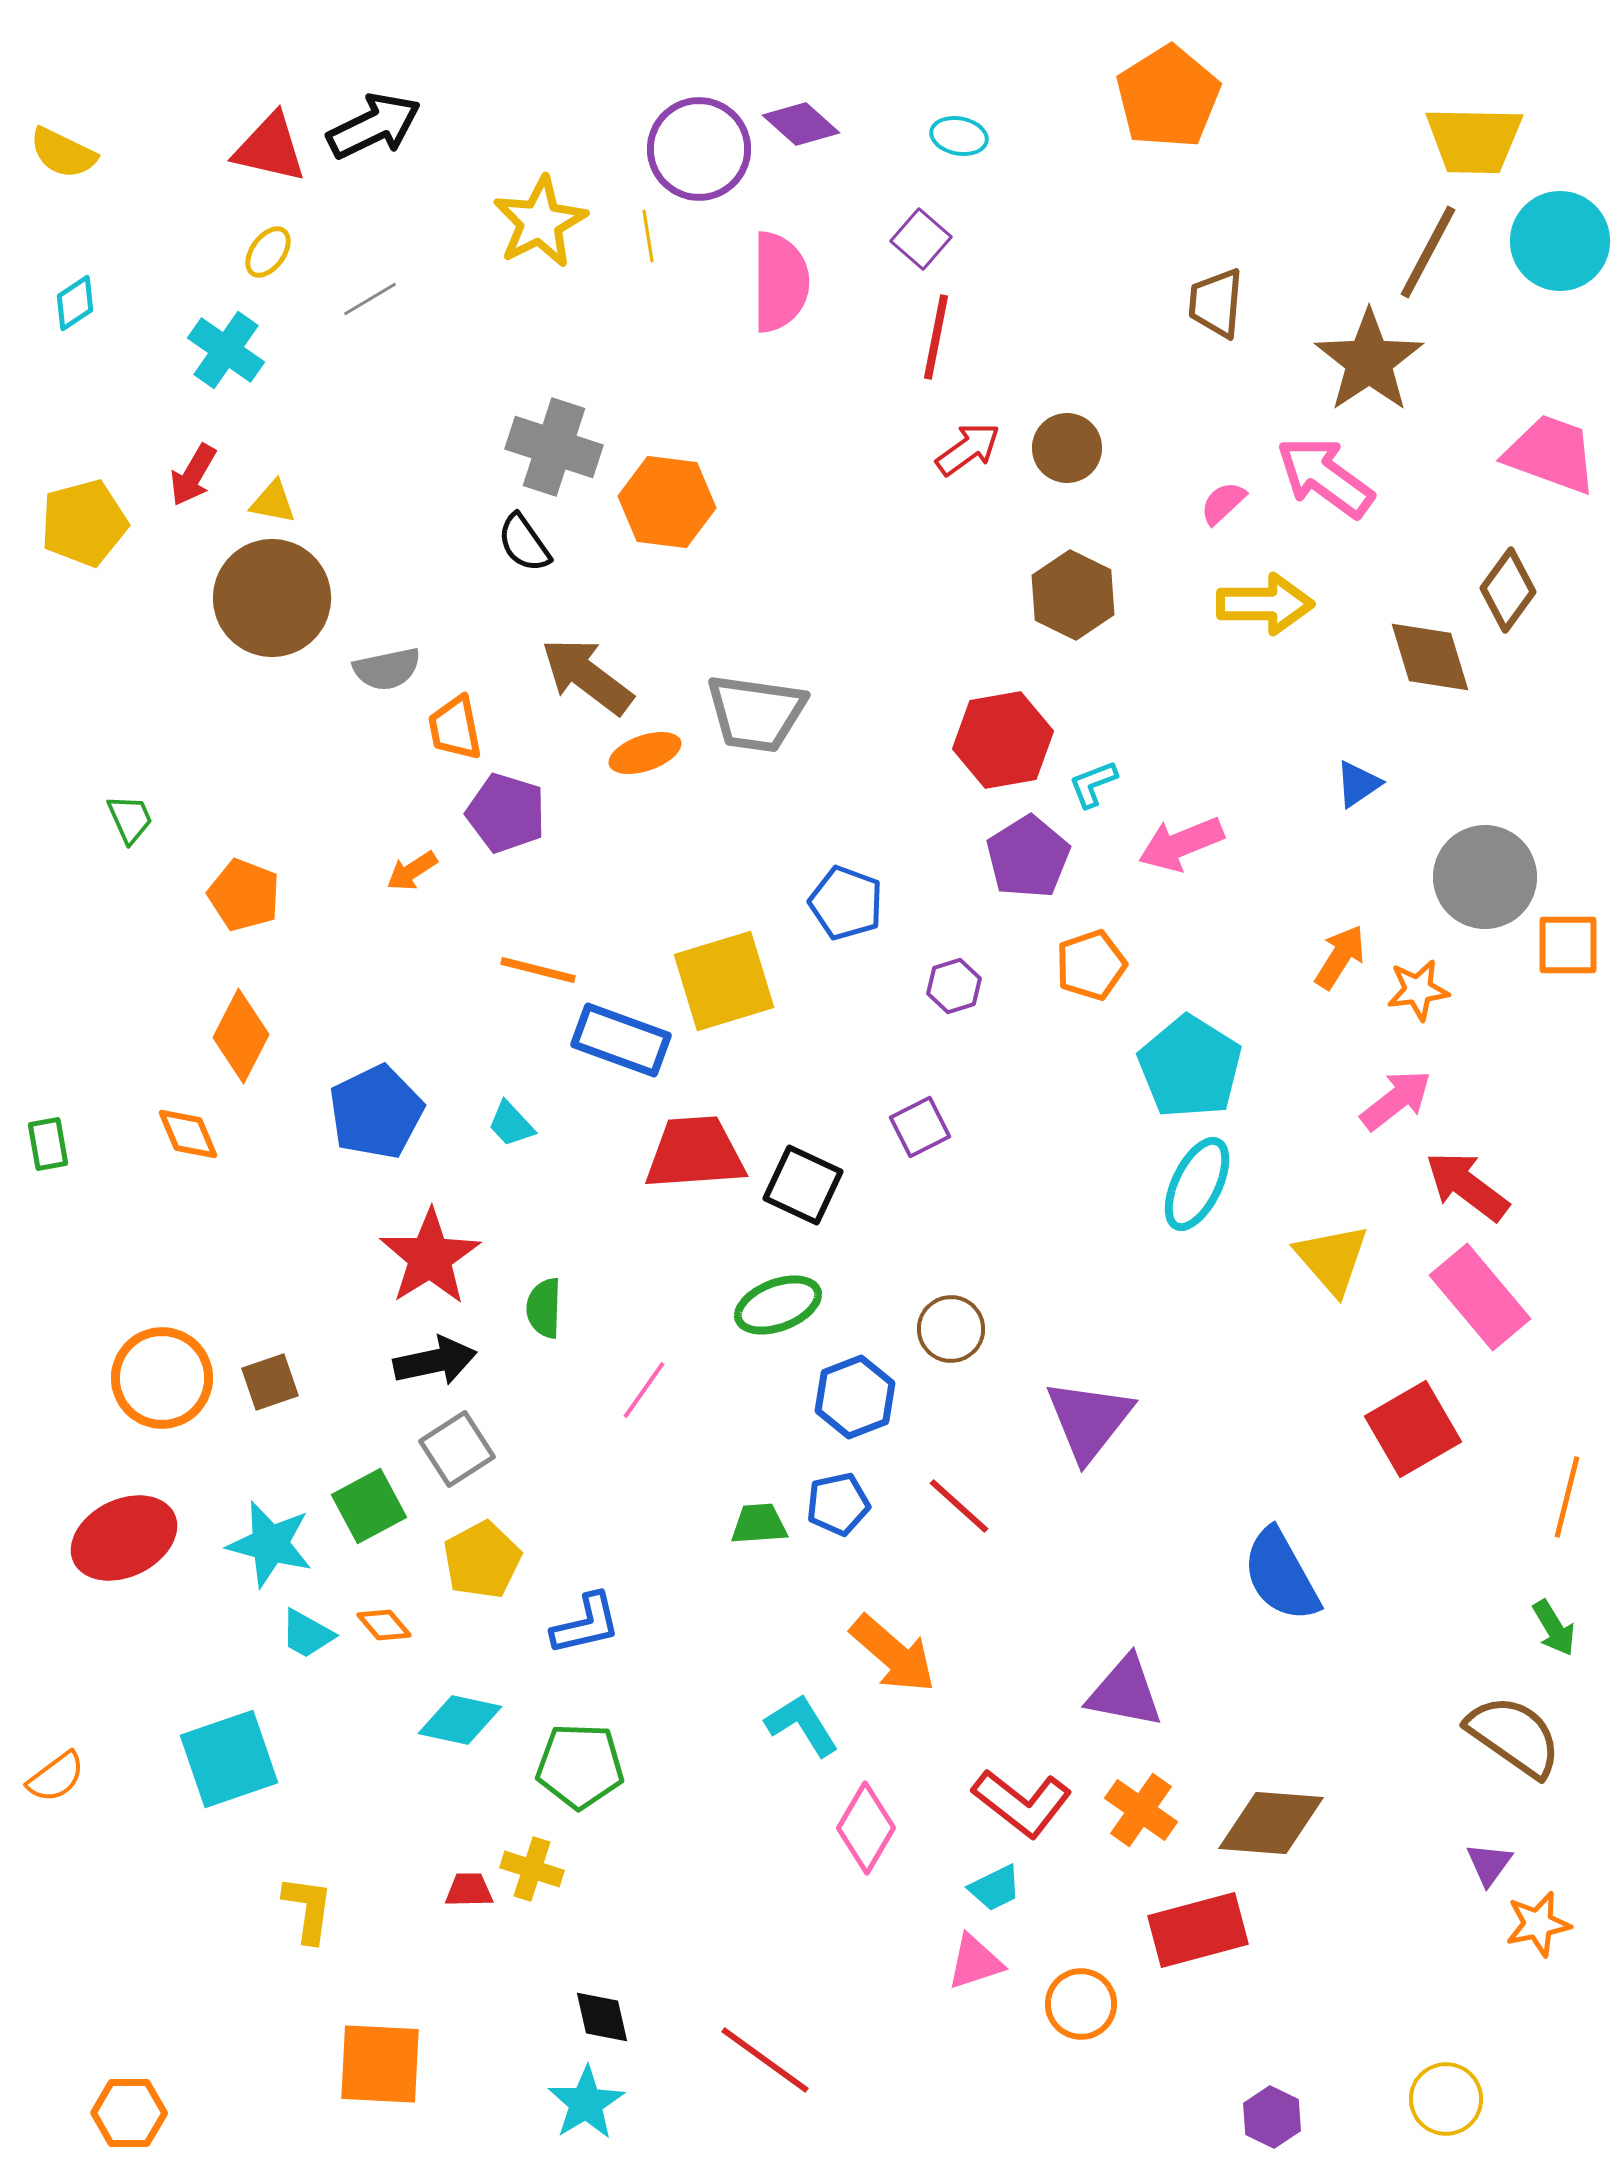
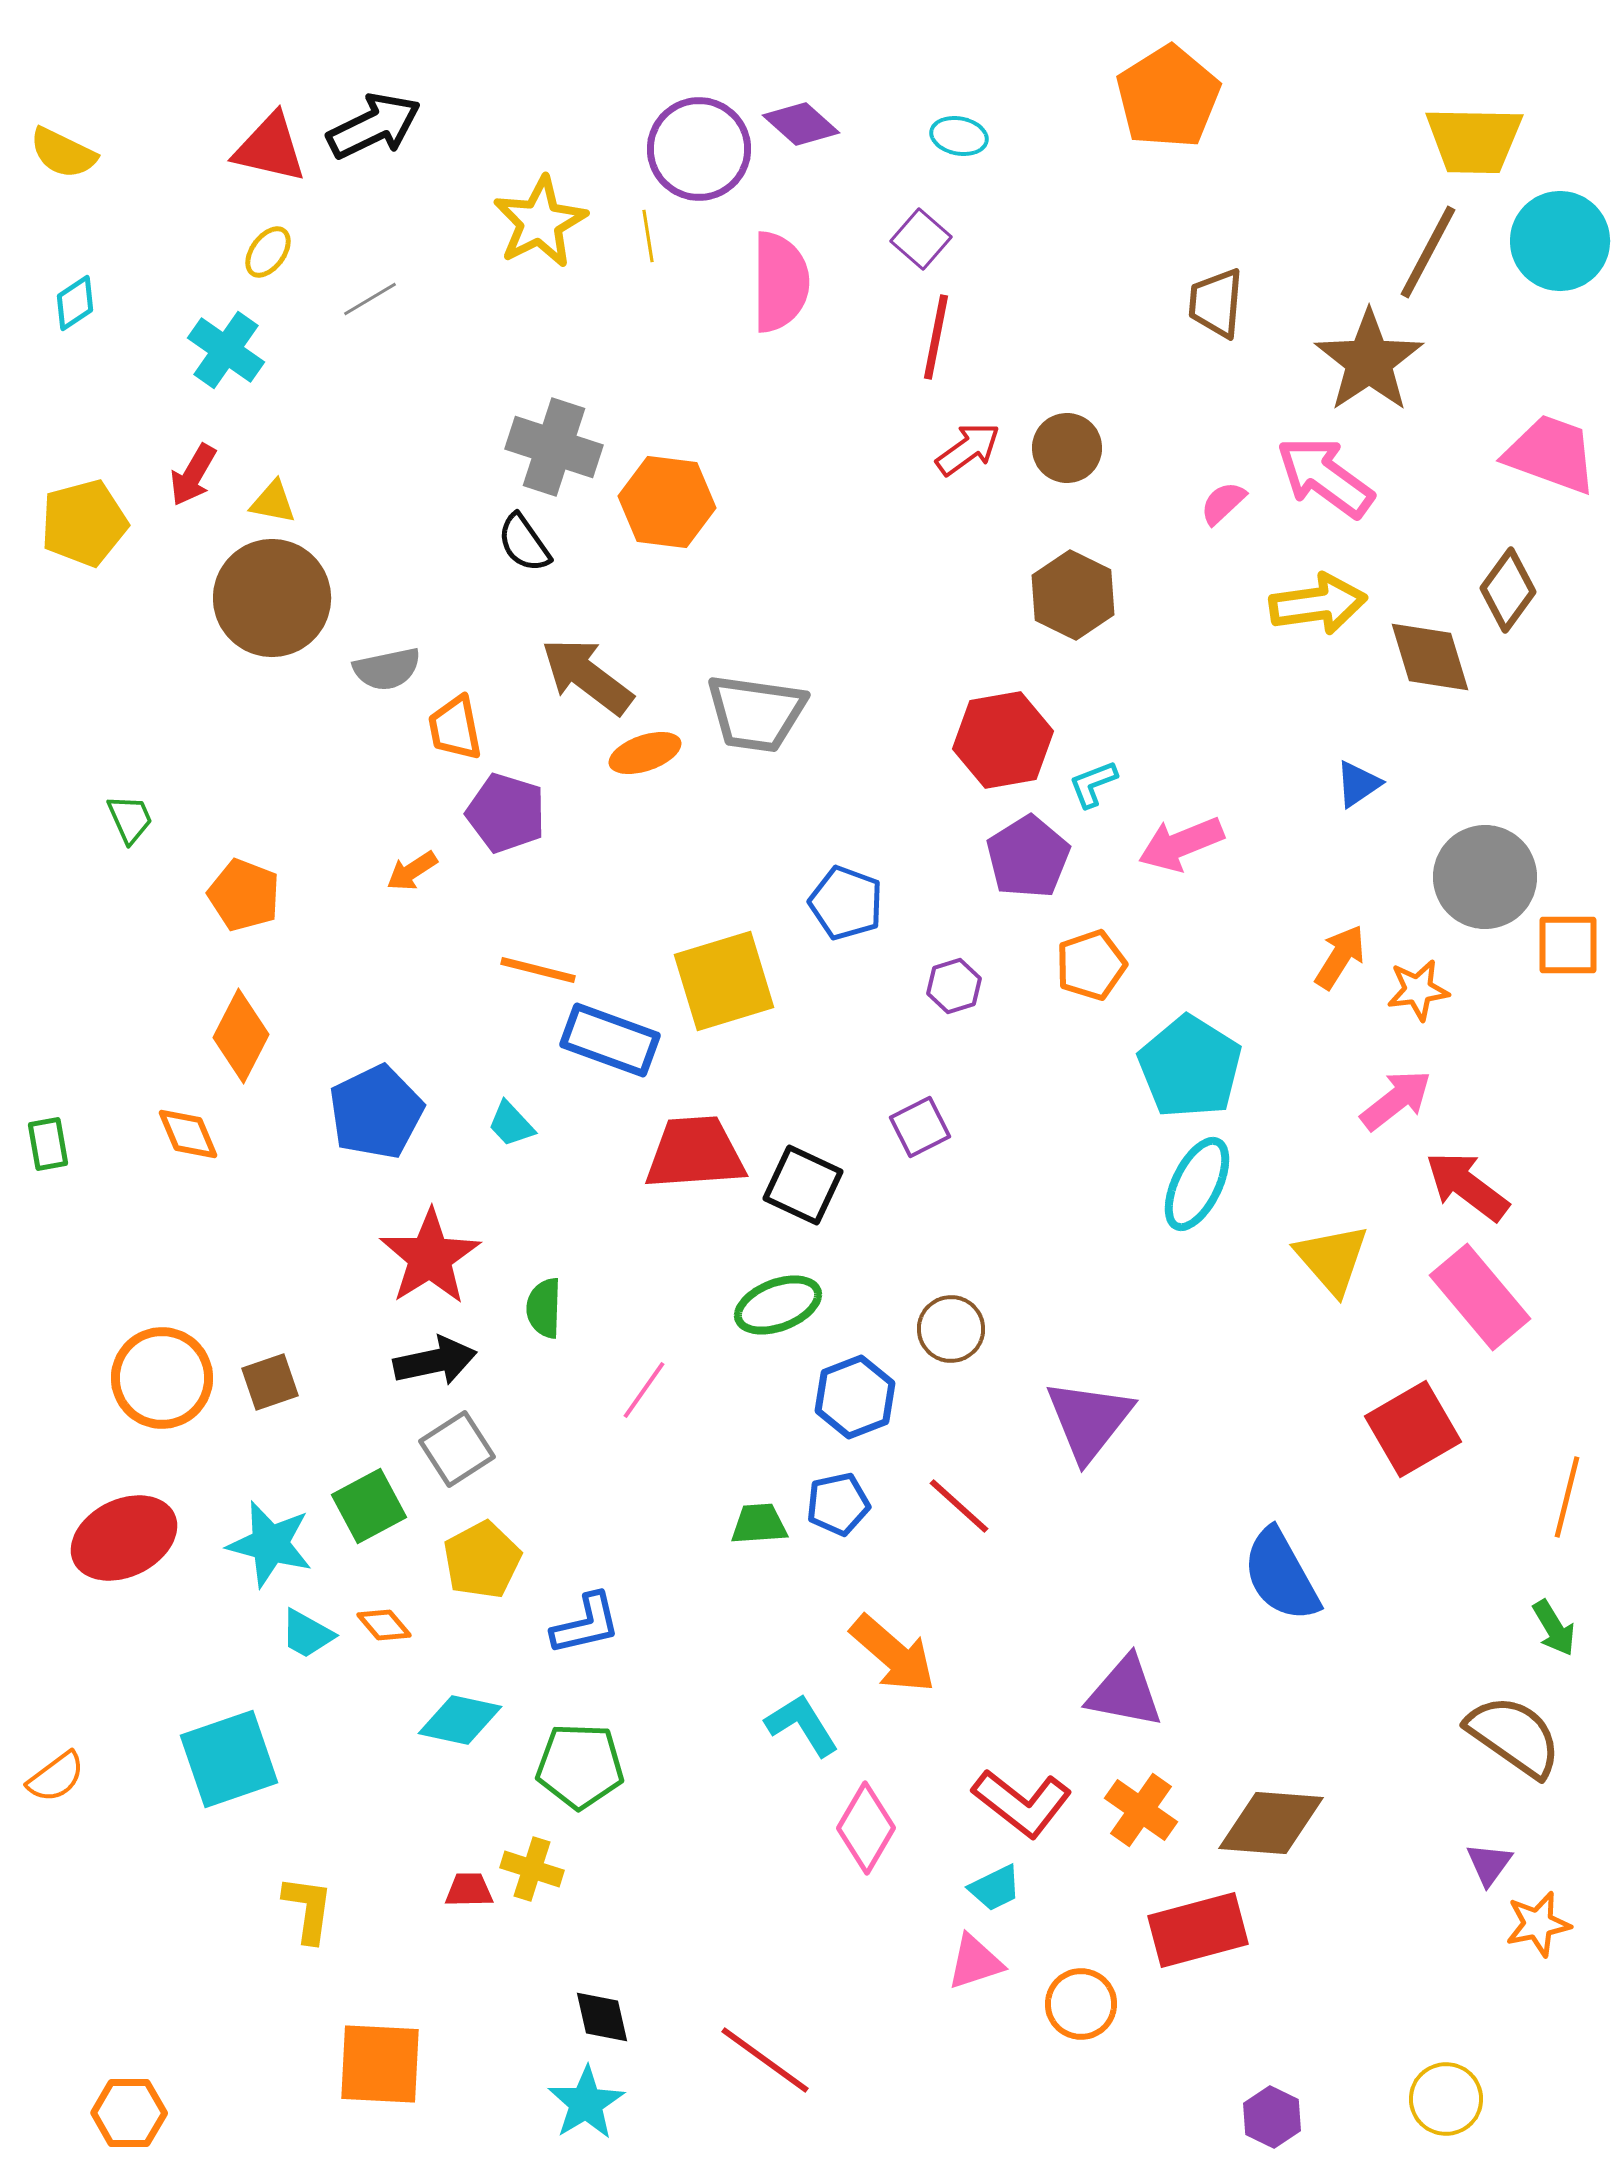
yellow arrow at (1265, 604): moved 53 px right; rotated 8 degrees counterclockwise
blue rectangle at (621, 1040): moved 11 px left
